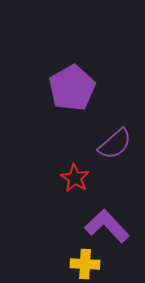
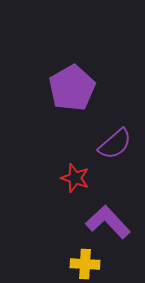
red star: rotated 12 degrees counterclockwise
purple L-shape: moved 1 px right, 4 px up
